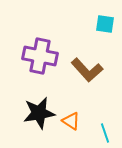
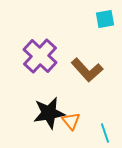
cyan square: moved 5 px up; rotated 18 degrees counterclockwise
purple cross: rotated 32 degrees clockwise
black star: moved 10 px right
orange triangle: rotated 18 degrees clockwise
